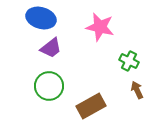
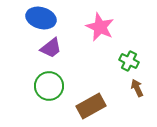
pink star: rotated 12 degrees clockwise
brown arrow: moved 2 px up
